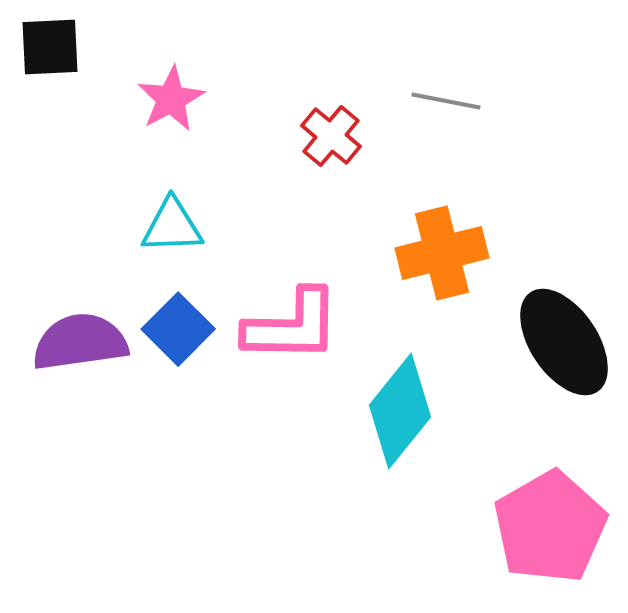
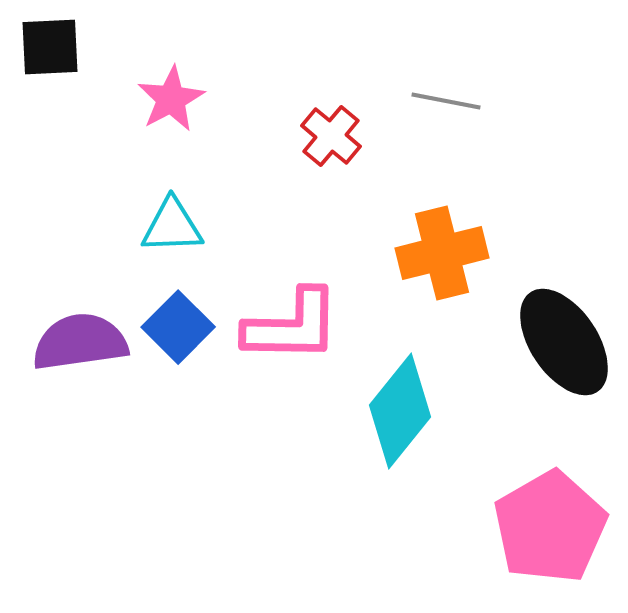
blue square: moved 2 px up
